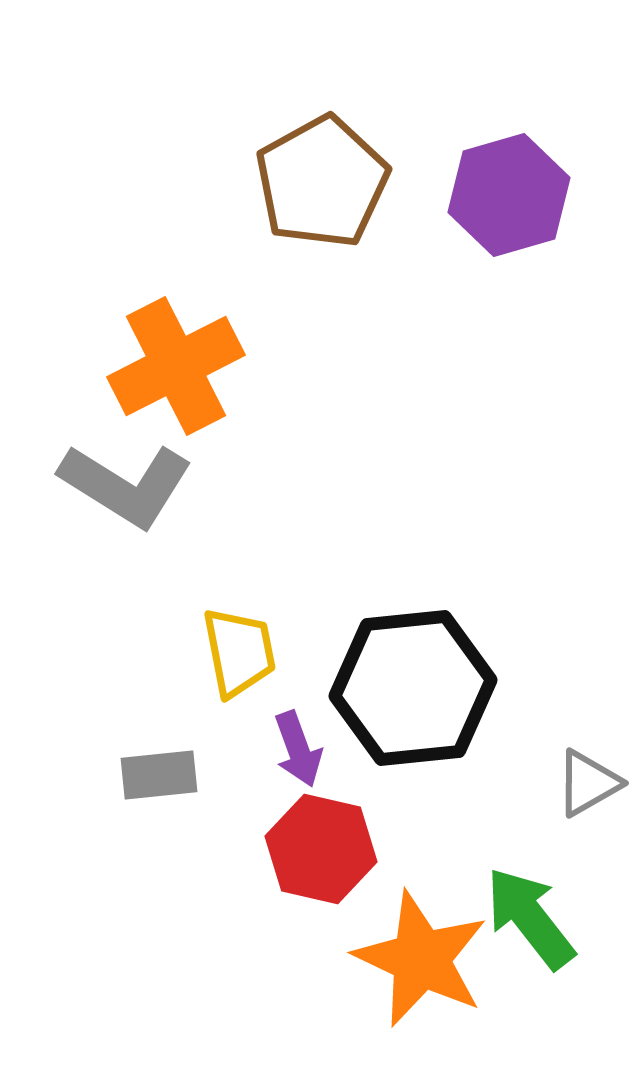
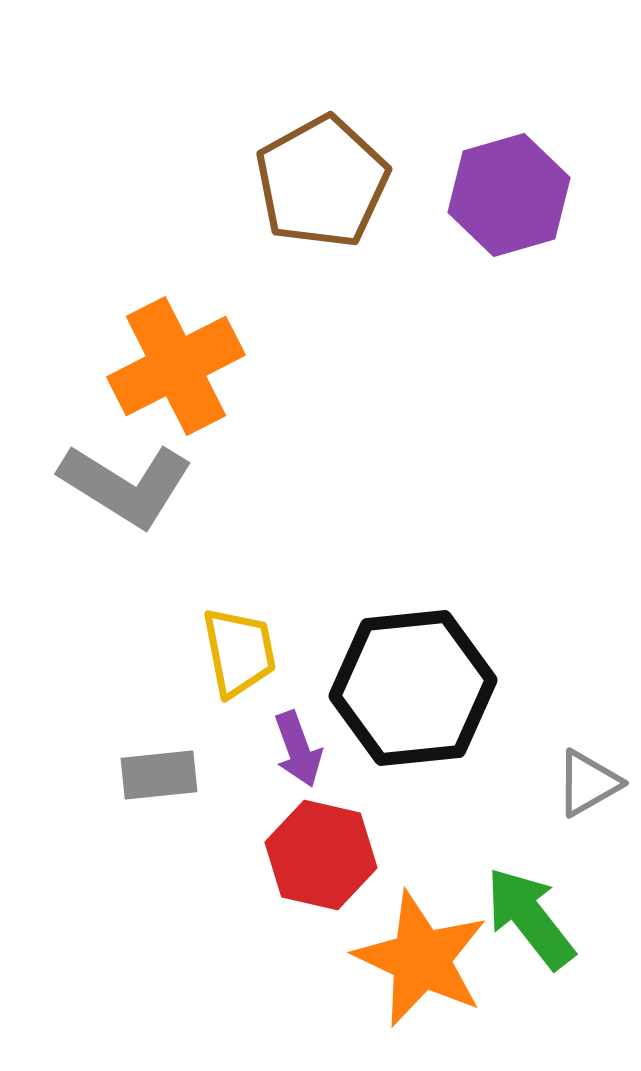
red hexagon: moved 6 px down
